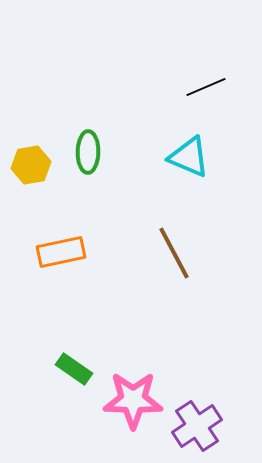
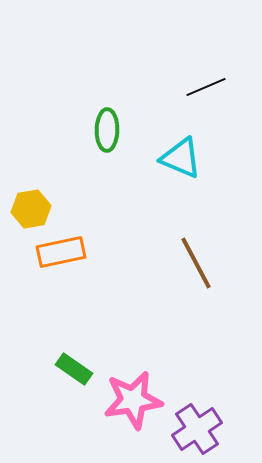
green ellipse: moved 19 px right, 22 px up
cyan triangle: moved 8 px left, 1 px down
yellow hexagon: moved 44 px down
brown line: moved 22 px right, 10 px down
pink star: rotated 10 degrees counterclockwise
purple cross: moved 3 px down
